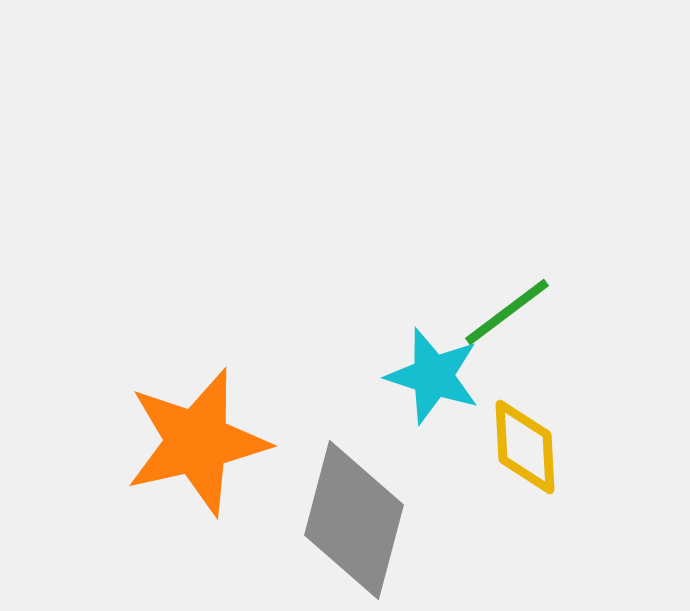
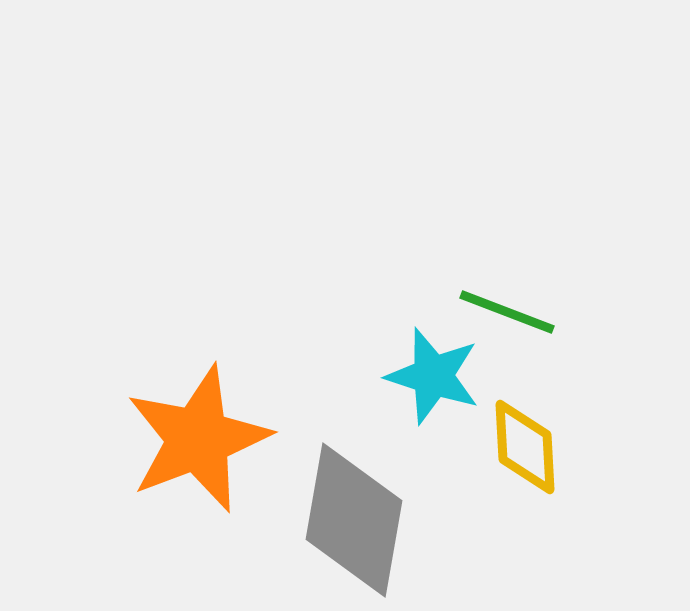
green line: rotated 58 degrees clockwise
orange star: moved 1 px right, 3 px up; rotated 8 degrees counterclockwise
gray diamond: rotated 5 degrees counterclockwise
